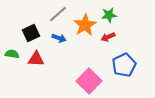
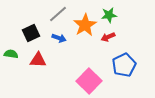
green semicircle: moved 1 px left
red triangle: moved 2 px right, 1 px down
